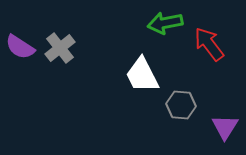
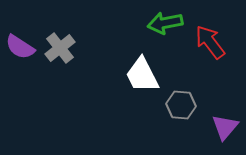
red arrow: moved 1 px right, 2 px up
purple triangle: rotated 8 degrees clockwise
